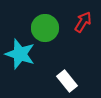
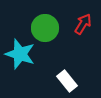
red arrow: moved 2 px down
